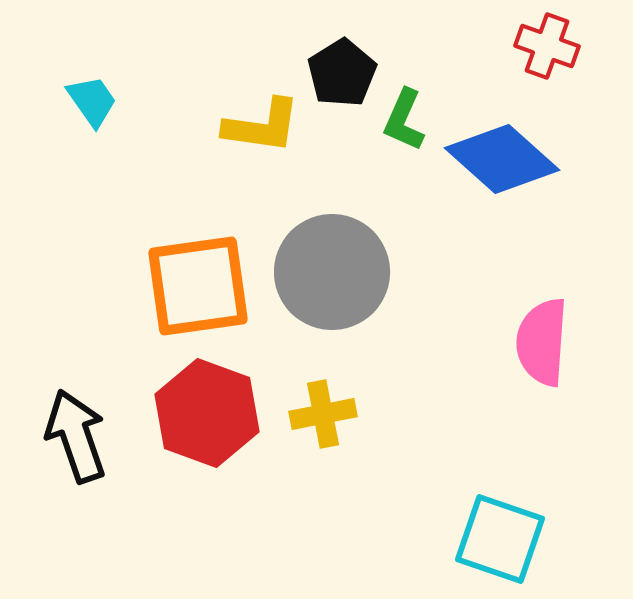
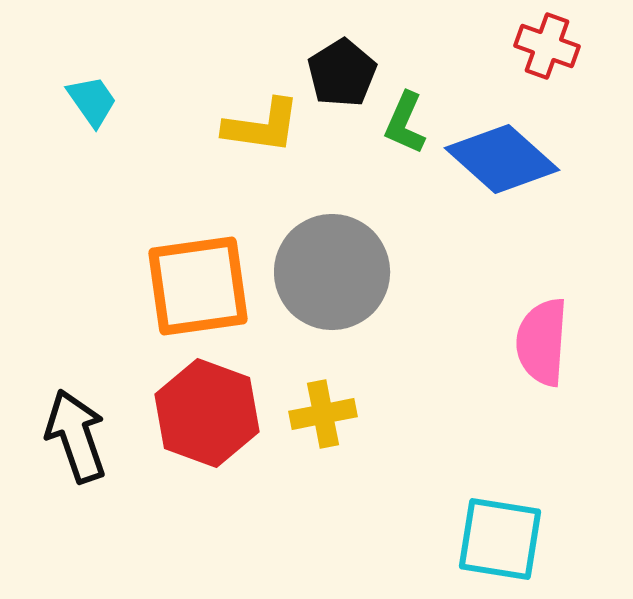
green L-shape: moved 1 px right, 3 px down
cyan square: rotated 10 degrees counterclockwise
